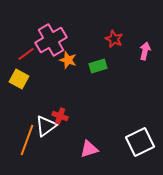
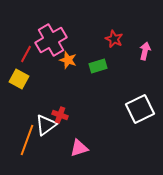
red line: rotated 24 degrees counterclockwise
red cross: moved 1 px up
white triangle: moved 1 px up
white square: moved 33 px up
pink triangle: moved 10 px left, 1 px up
